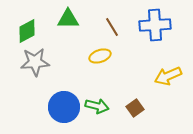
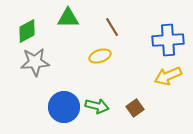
green triangle: moved 1 px up
blue cross: moved 13 px right, 15 px down
